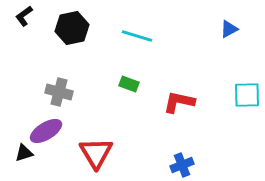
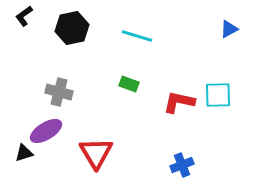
cyan square: moved 29 px left
